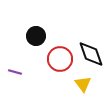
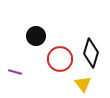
black diamond: moved 1 px up; rotated 36 degrees clockwise
